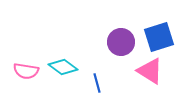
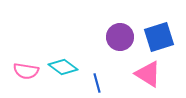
purple circle: moved 1 px left, 5 px up
pink triangle: moved 2 px left, 3 px down
